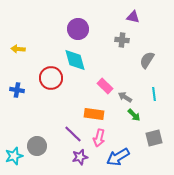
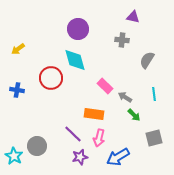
yellow arrow: rotated 40 degrees counterclockwise
cyan star: rotated 24 degrees counterclockwise
